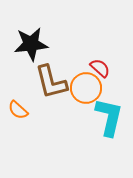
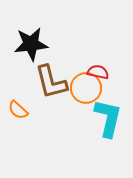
red semicircle: moved 2 px left, 4 px down; rotated 30 degrees counterclockwise
cyan L-shape: moved 1 px left, 1 px down
